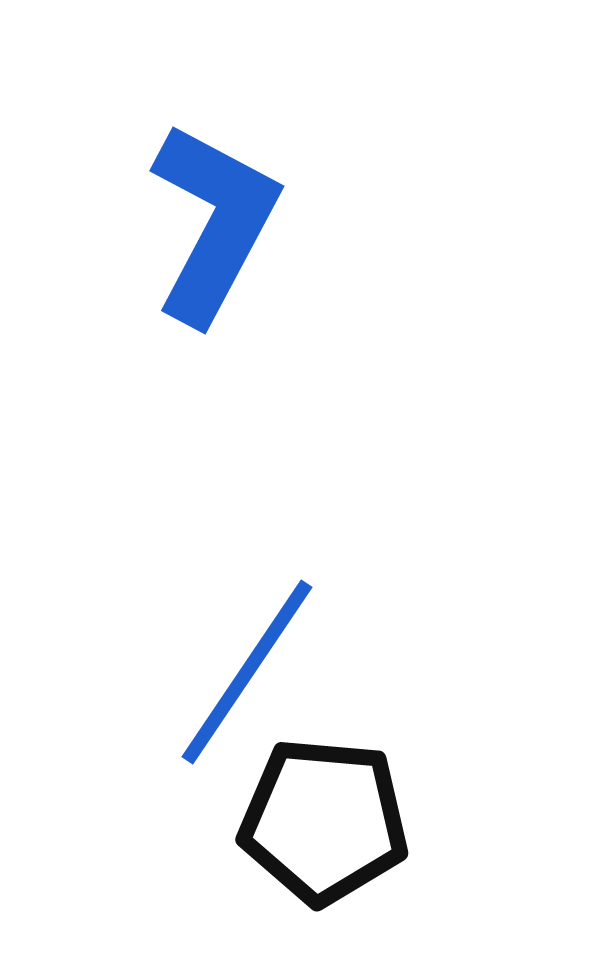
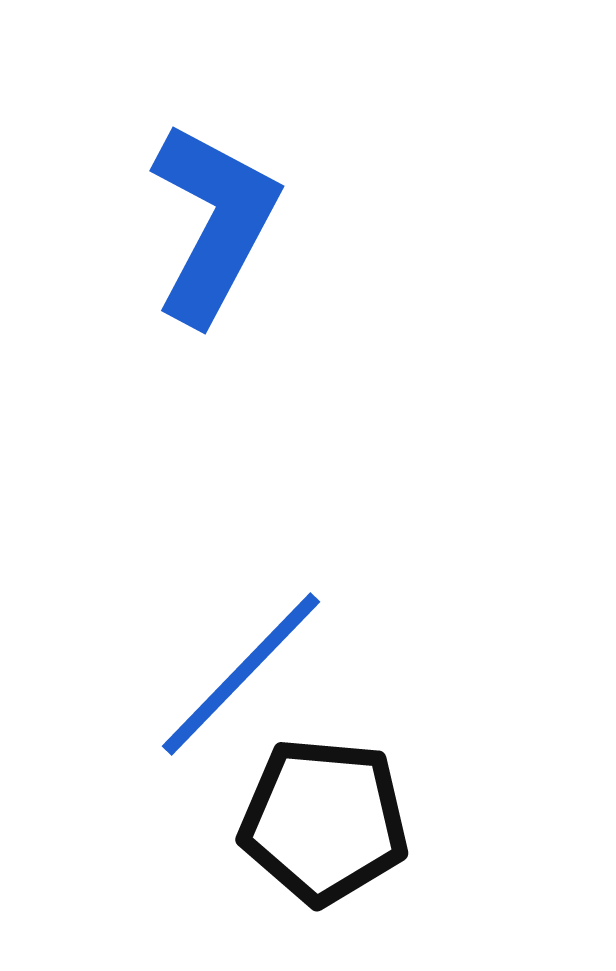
blue line: moved 6 px left, 2 px down; rotated 10 degrees clockwise
